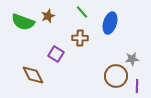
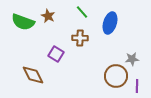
brown star: rotated 24 degrees counterclockwise
